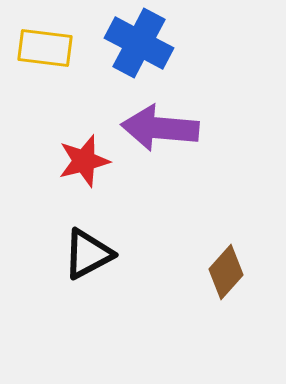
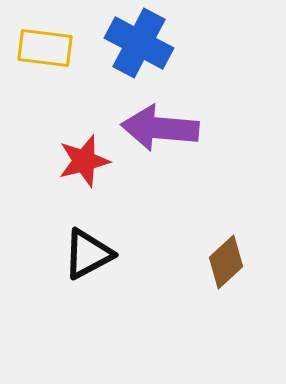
brown diamond: moved 10 px up; rotated 6 degrees clockwise
